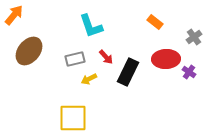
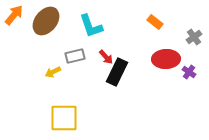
brown ellipse: moved 17 px right, 30 px up
gray rectangle: moved 3 px up
black rectangle: moved 11 px left
yellow arrow: moved 36 px left, 7 px up
yellow square: moved 9 px left
